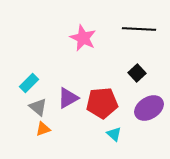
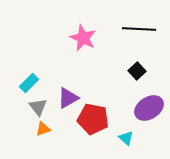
black square: moved 2 px up
red pentagon: moved 9 px left, 16 px down; rotated 16 degrees clockwise
gray triangle: rotated 12 degrees clockwise
cyan triangle: moved 12 px right, 4 px down
